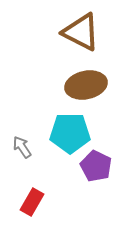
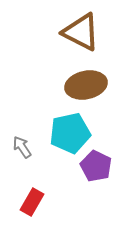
cyan pentagon: rotated 12 degrees counterclockwise
